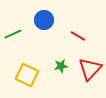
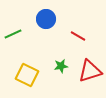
blue circle: moved 2 px right, 1 px up
red triangle: moved 2 px down; rotated 30 degrees clockwise
